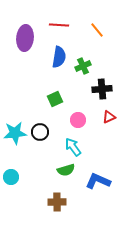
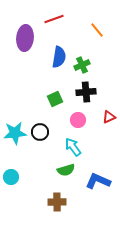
red line: moved 5 px left, 6 px up; rotated 24 degrees counterclockwise
green cross: moved 1 px left, 1 px up
black cross: moved 16 px left, 3 px down
